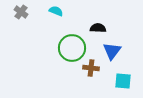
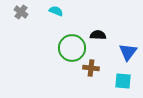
black semicircle: moved 7 px down
blue triangle: moved 16 px right, 1 px down
